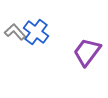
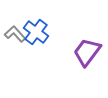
gray L-shape: moved 2 px down
